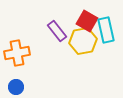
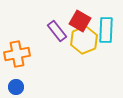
red square: moved 7 px left
cyan rectangle: rotated 15 degrees clockwise
yellow hexagon: moved 1 px right, 1 px up; rotated 12 degrees counterclockwise
orange cross: moved 1 px down
